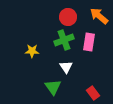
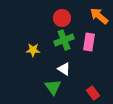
red circle: moved 6 px left, 1 px down
yellow star: moved 1 px right, 1 px up
white triangle: moved 2 px left, 2 px down; rotated 24 degrees counterclockwise
